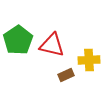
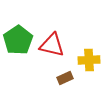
brown rectangle: moved 1 px left, 3 px down
